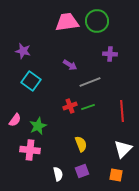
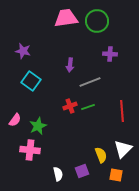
pink trapezoid: moved 1 px left, 4 px up
purple arrow: rotated 64 degrees clockwise
yellow semicircle: moved 20 px right, 11 px down
